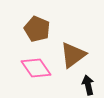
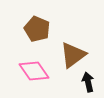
pink diamond: moved 2 px left, 3 px down
black arrow: moved 3 px up
